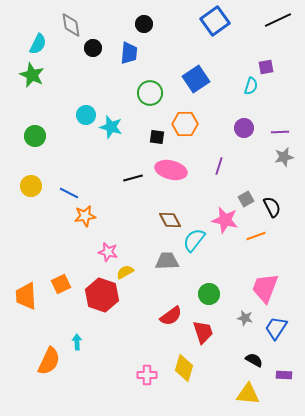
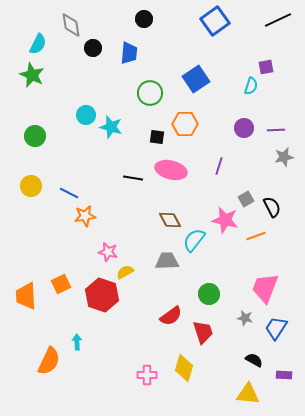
black circle at (144, 24): moved 5 px up
purple line at (280, 132): moved 4 px left, 2 px up
black line at (133, 178): rotated 24 degrees clockwise
